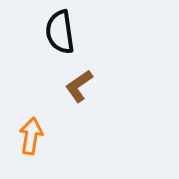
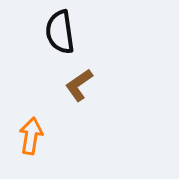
brown L-shape: moved 1 px up
